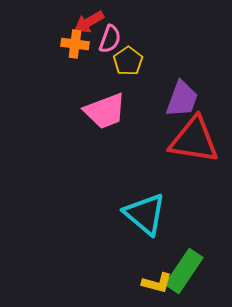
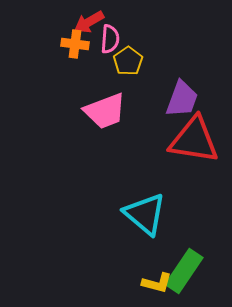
pink semicircle: rotated 16 degrees counterclockwise
